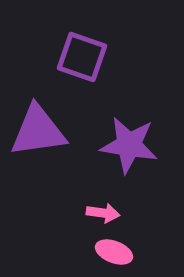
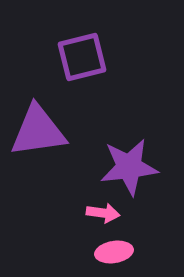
purple square: rotated 33 degrees counterclockwise
purple star: moved 22 px down; rotated 16 degrees counterclockwise
pink ellipse: rotated 30 degrees counterclockwise
